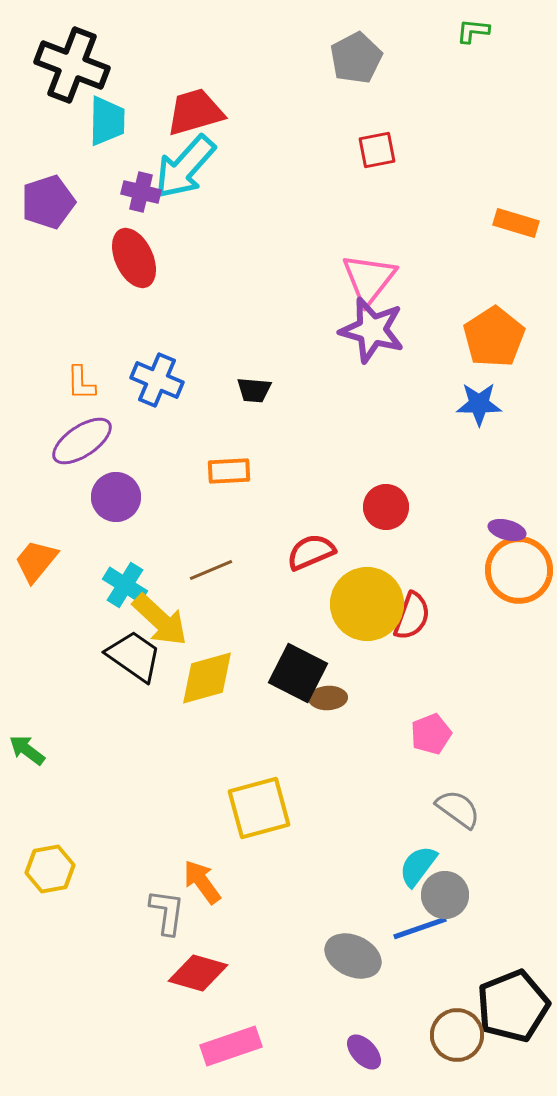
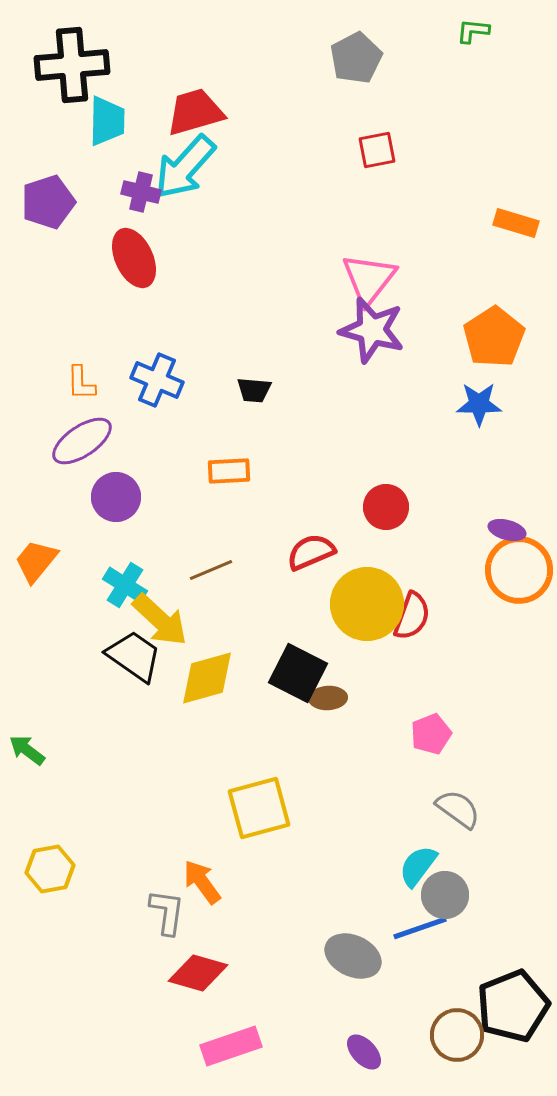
black cross at (72, 65): rotated 26 degrees counterclockwise
